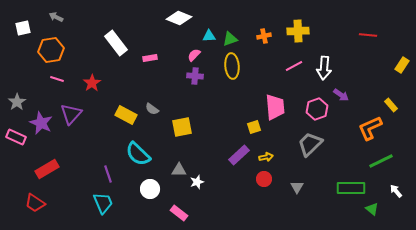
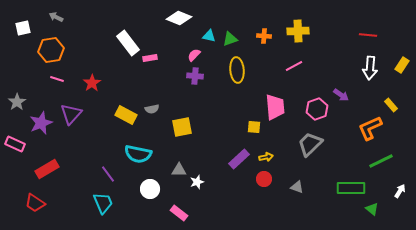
cyan triangle at (209, 36): rotated 16 degrees clockwise
orange cross at (264, 36): rotated 16 degrees clockwise
white rectangle at (116, 43): moved 12 px right
yellow ellipse at (232, 66): moved 5 px right, 4 px down
white arrow at (324, 68): moved 46 px right
gray semicircle at (152, 109): rotated 48 degrees counterclockwise
purple star at (41, 123): rotated 25 degrees clockwise
yellow square at (254, 127): rotated 24 degrees clockwise
pink rectangle at (16, 137): moved 1 px left, 7 px down
cyan semicircle at (138, 154): rotated 32 degrees counterclockwise
purple rectangle at (239, 155): moved 4 px down
purple line at (108, 174): rotated 18 degrees counterclockwise
gray triangle at (297, 187): rotated 40 degrees counterclockwise
white arrow at (396, 191): moved 4 px right; rotated 72 degrees clockwise
